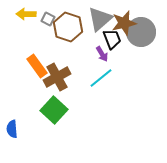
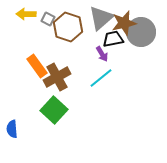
gray triangle: moved 1 px right, 1 px up
black trapezoid: moved 1 px right; rotated 80 degrees counterclockwise
